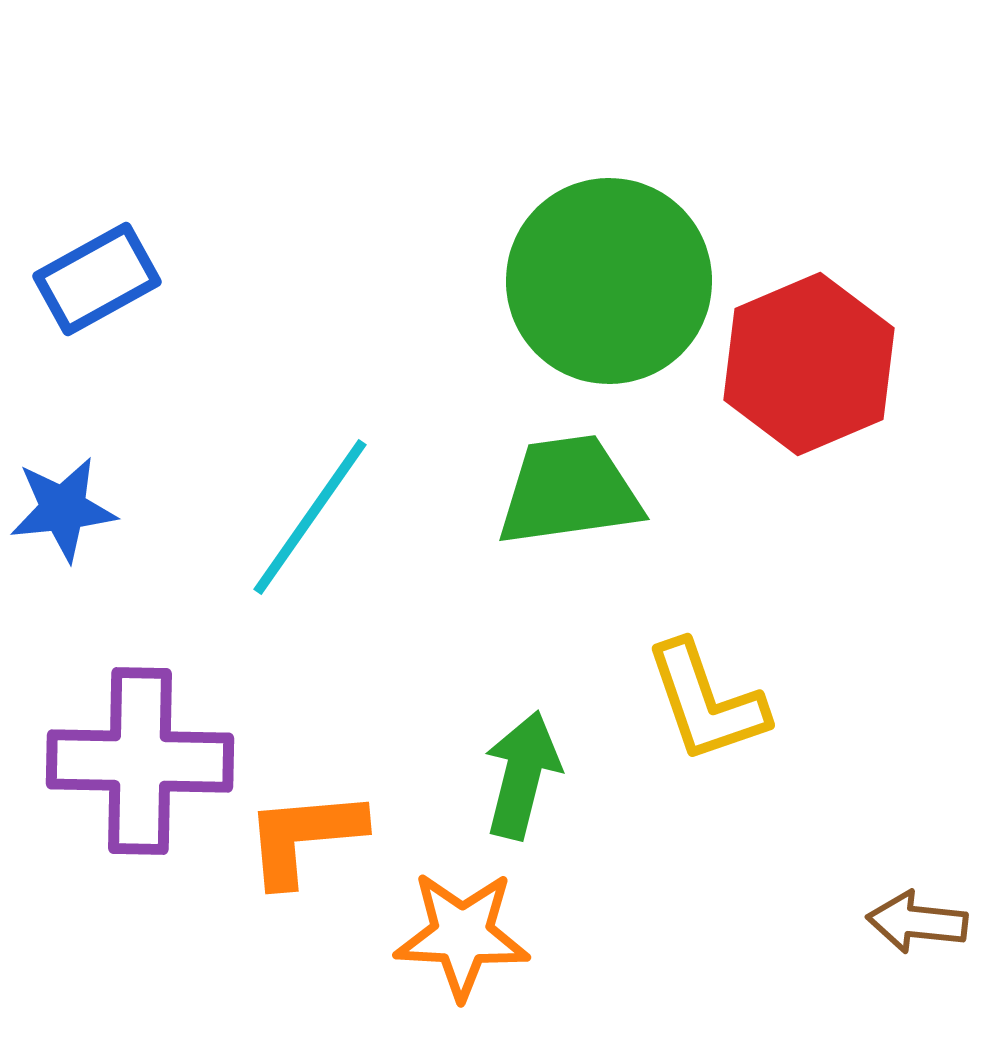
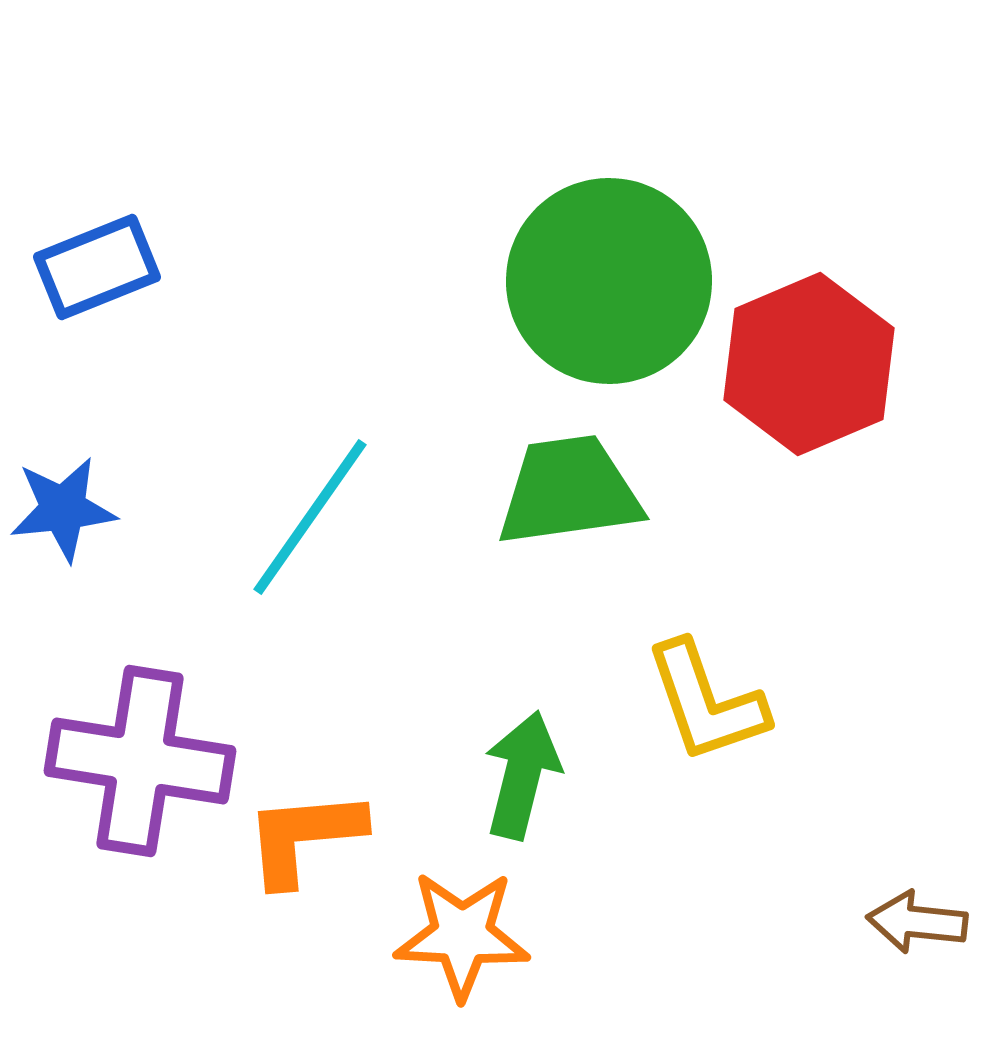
blue rectangle: moved 12 px up; rotated 7 degrees clockwise
purple cross: rotated 8 degrees clockwise
